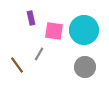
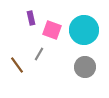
pink square: moved 2 px left, 1 px up; rotated 12 degrees clockwise
